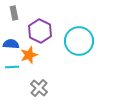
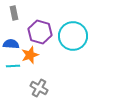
purple hexagon: moved 1 px down; rotated 10 degrees counterclockwise
cyan circle: moved 6 px left, 5 px up
orange star: moved 1 px right
cyan line: moved 1 px right, 1 px up
gray cross: rotated 12 degrees counterclockwise
